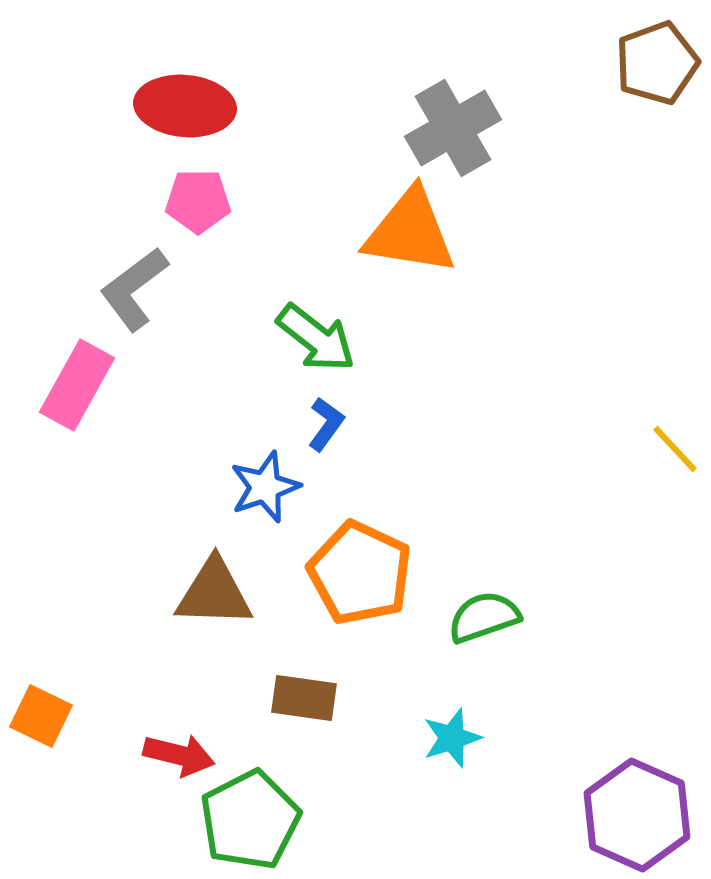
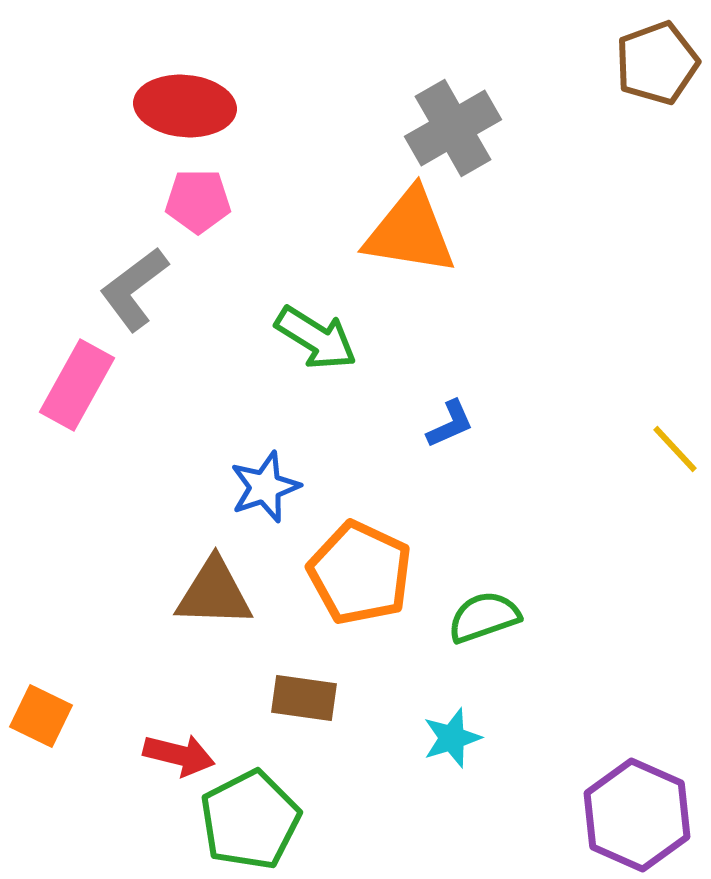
green arrow: rotated 6 degrees counterclockwise
blue L-shape: moved 124 px right; rotated 30 degrees clockwise
